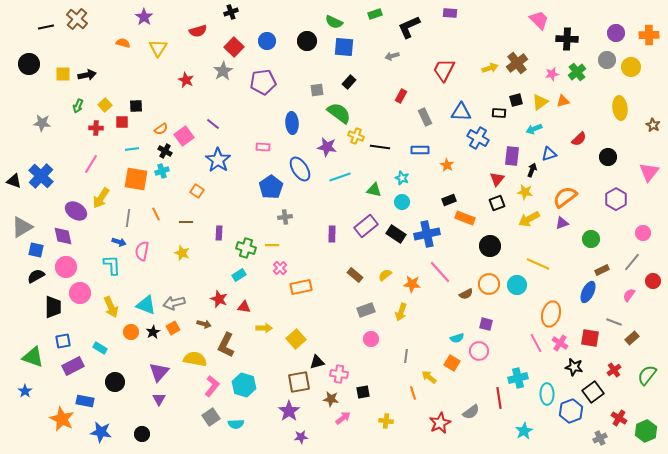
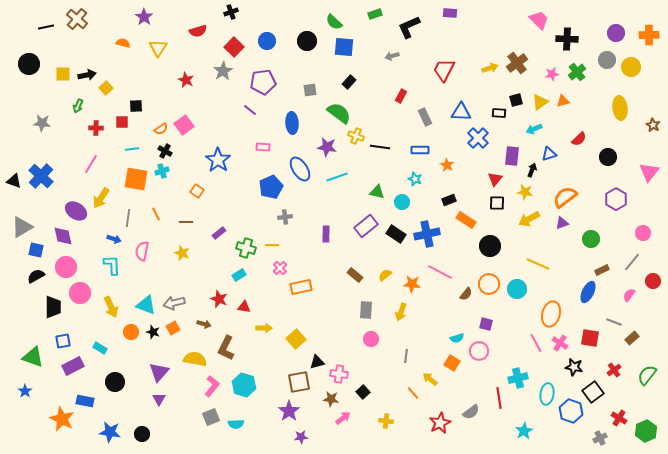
green semicircle at (334, 22): rotated 18 degrees clockwise
gray square at (317, 90): moved 7 px left
yellow square at (105, 105): moved 1 px right, 17 px up
purple line at (213, 124): moved 37 px right, 14 px up
pink square at (184, 136): moved 11 px up
blue cross at (478, 138): rotated 15 degrees clockwise
cyan line at (340, 177): moved 3 px left
cyan star at (402, 178): moved 13 px right, 1 px down
red triangle at (497, 179): moved 2 px left
blue pentagon at (271, 187): rotated 10 degrees clockwise
green triangle at (374, 190): moved 3 px right, 2 px down
black square at (497, 203): rotated 21 degrees clockwise
orange rectangle at (465, 218): moved 1 px right, 2 px down; rotated 12 degrees clockwise
purple rectangle at (219, 233): rotated 48 degrees clockwise
purple rectangle at (332, 234): moved 6 px left
blue arrow at (119, 242): moved 5 px left, 3 px up
pink line at (440, 272): rotated 20 degrees counterclockwise
cyan circle at (517, 285): moved 4 px down
brown semicircle at (466, 294): rotated 24 degrees counterclockwise
gray rectangle at (366, 310): rotated 66 degrees counterclockwise
black star at (153, 332): rotated 24 degrees counterclockwise
brown L-shape at (226, 345): moved 3 px down
yellow arrow at (429, 377): moved 1 px right, 2 px down
black square at (363, 392): rotated 32 degrees counterclockwise
orange line at (413, 393): rotated 24 degrees counterclockwise
cyan ellipse at (547, 394): rotated 10 degrees clockwise
blue hexagon at (571, 411): rotated 20 degrees counterclockwise
gray square at (211, 417): rotated 12 degrees clockwise
blue star at (101, 432): moved 9 px right
